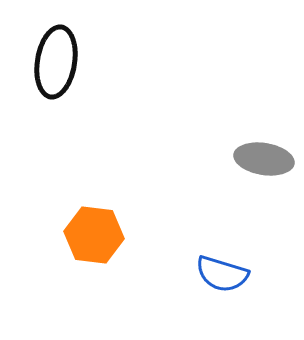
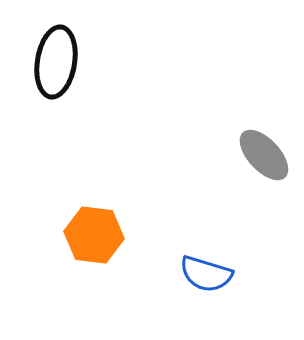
gray ellipse: moved 4 px up; rotated 38 degrees clockwise
blue semicircle: moved 16 px left
